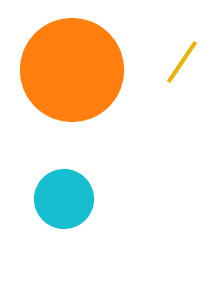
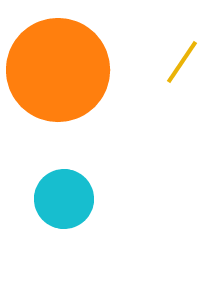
orange circle: moved 14 px left
